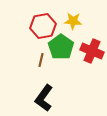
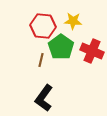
red hexagon: rotated 15 degrees clockwise
